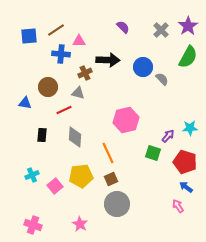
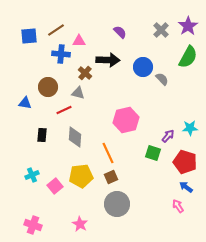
purple semicircle: moved 3 px left, 5 px down
brown cross: rotated 24 degrees counterclockwise
brown square: moved 2 px up
